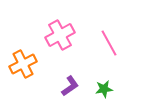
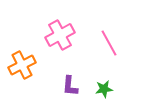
orange cross: moved 1 px left, 1 px down
purple L-shape: rotated 130 degrees clockwise
